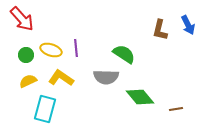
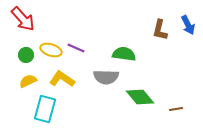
red arrow: moved 1 px right
purple line: rotated 60 degrees counterclockwise
green semicircle: rotated 25 degrees counterclockwise
yellow L-shape: moved 1 px right, 1 px down
